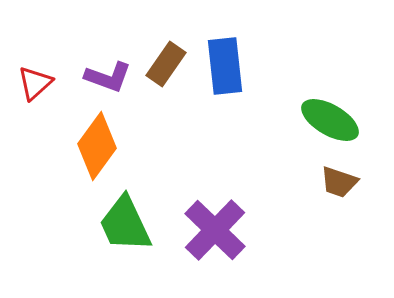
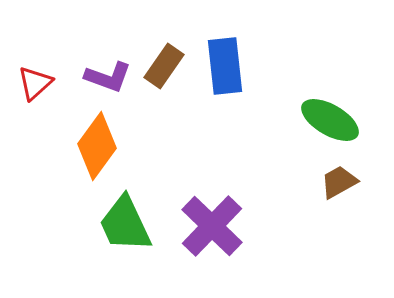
brown rectangle: moved 2 px left, 2 px down
brown trapezoid: rotated 132 degrees clockwise
purple cross: moved 3 px left, 4 px up
